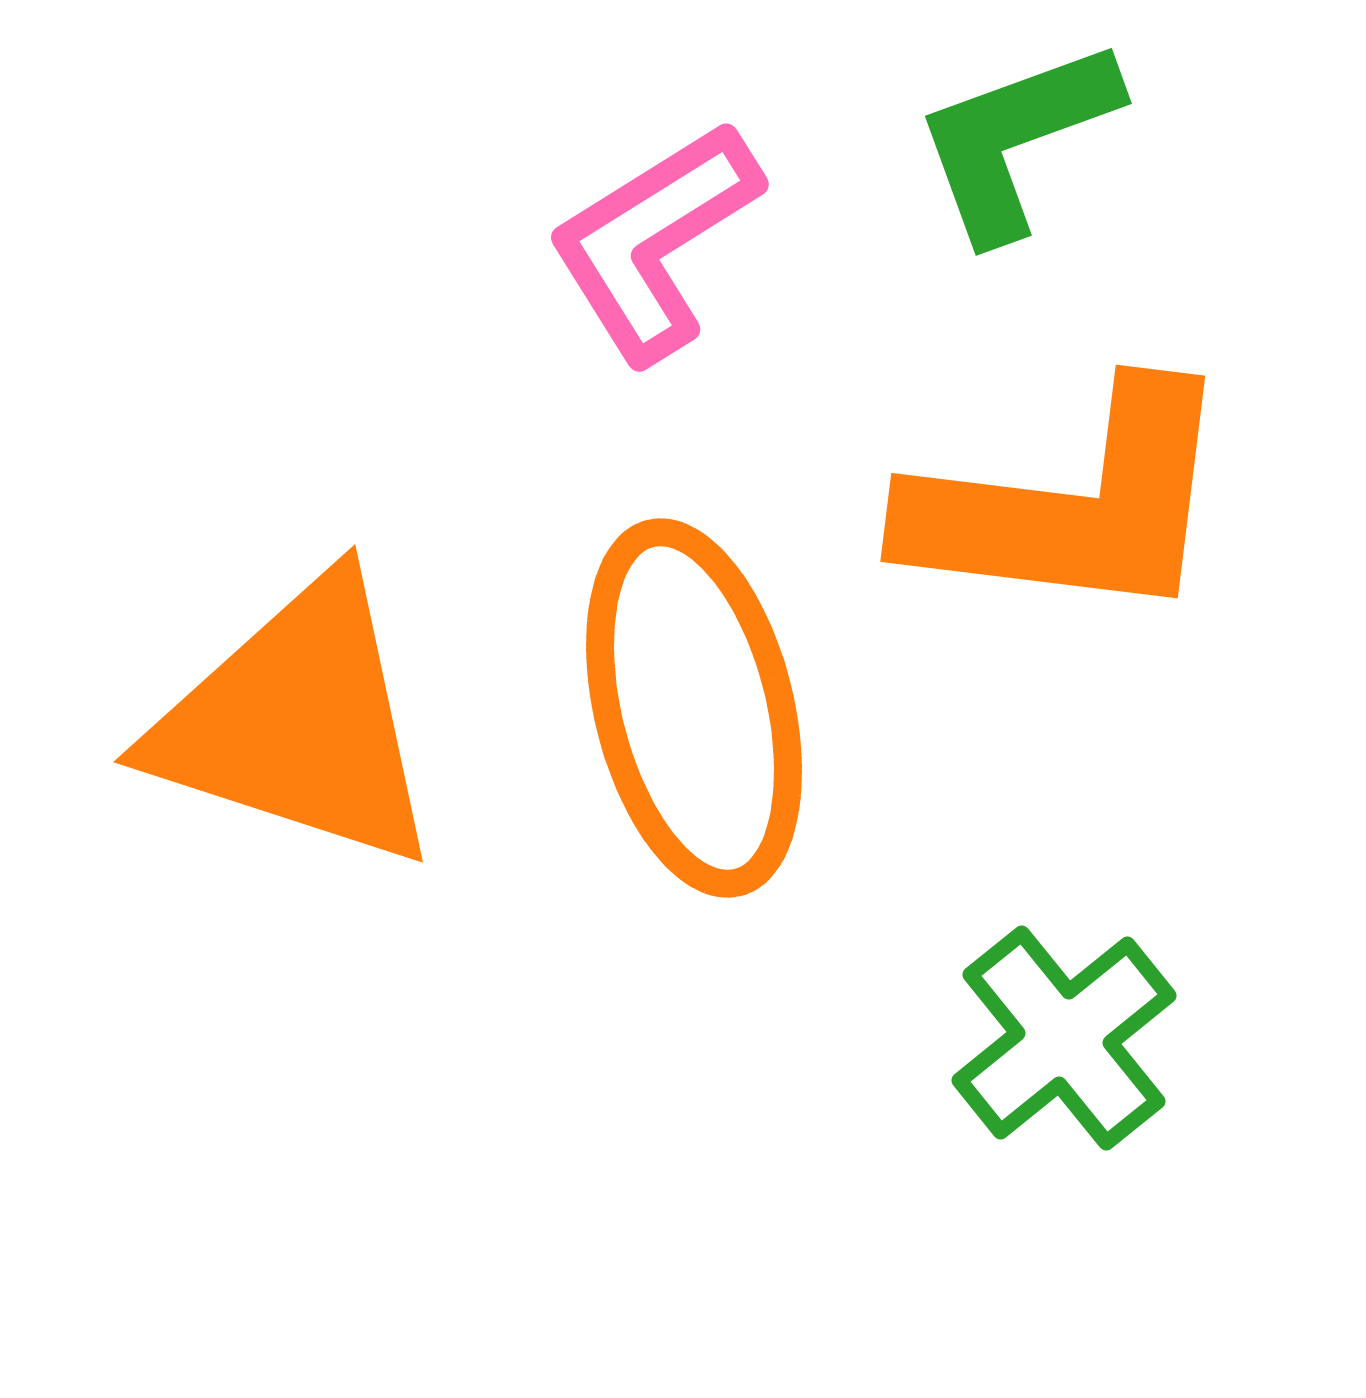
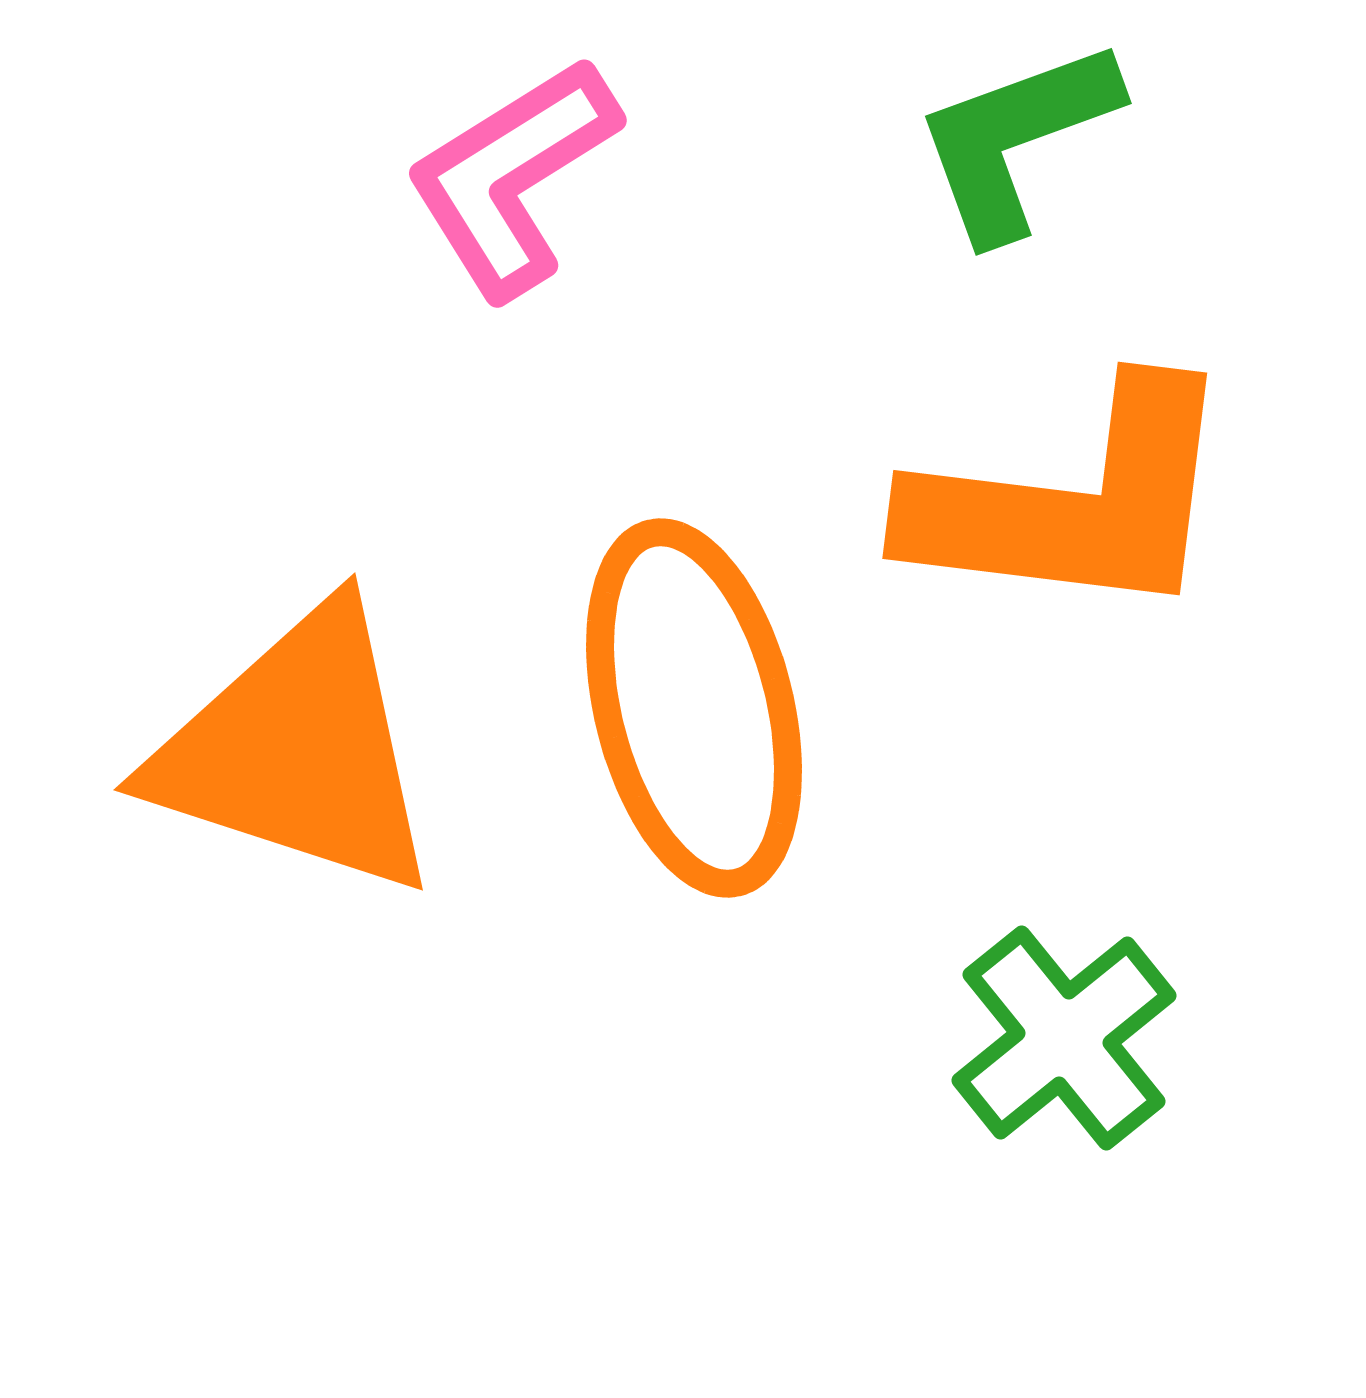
pink L-shape: moved 142 px left, 64 px up
orange L-shape: moved 2 px right, 3 px up
orange triangle: moved 28 px down
